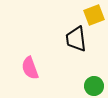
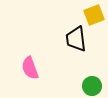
green circle: moved 2 px left
